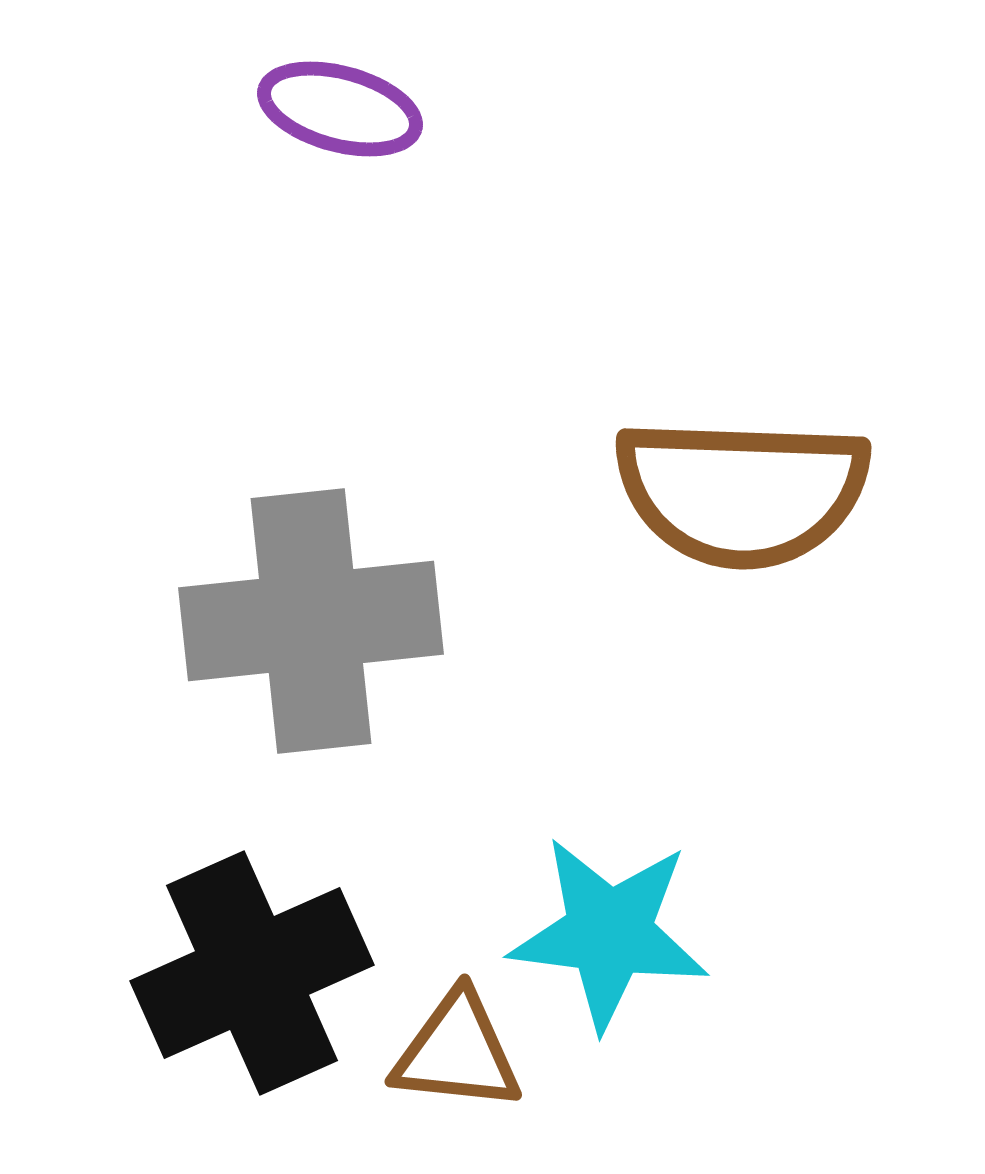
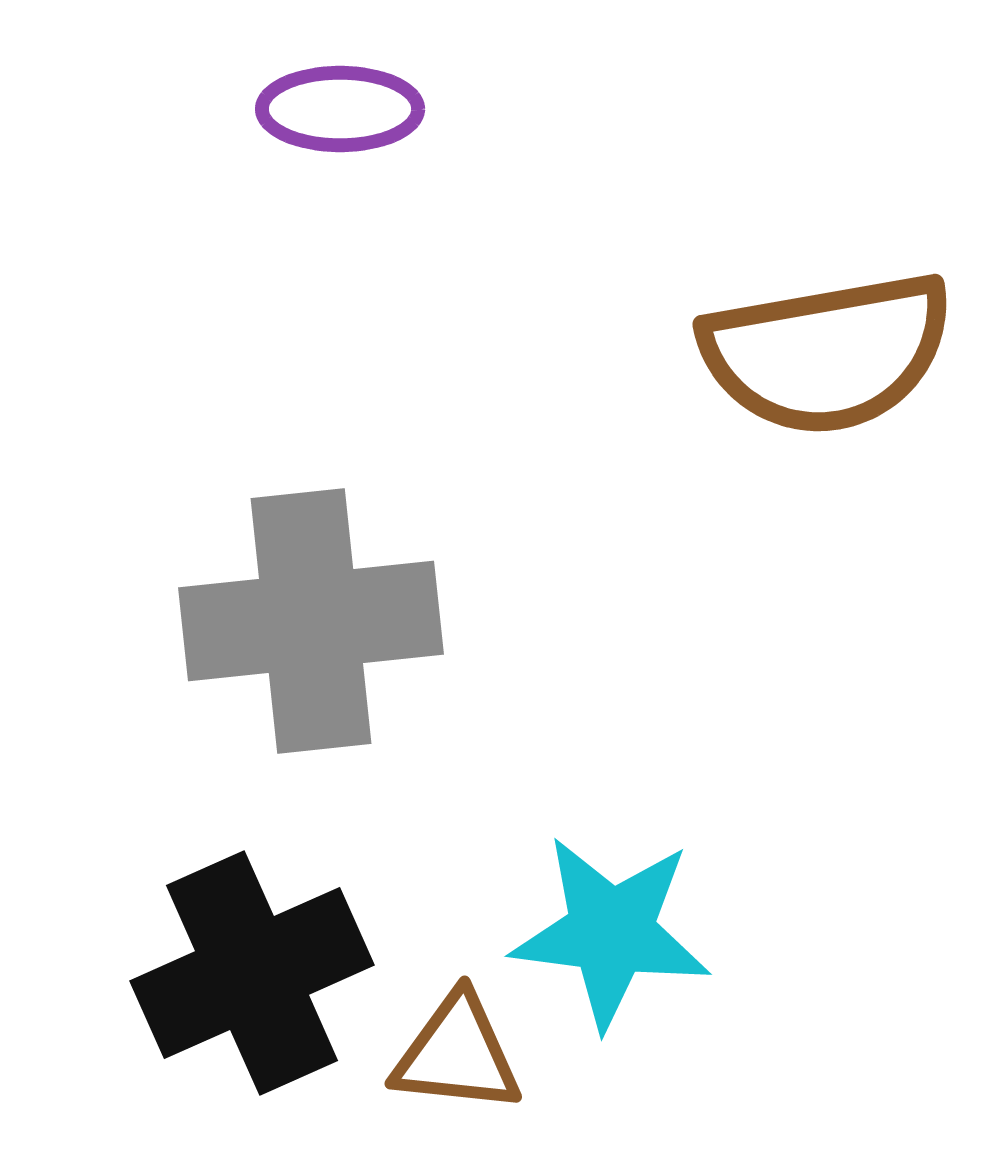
purple ellipse: rotated 15 degrees counterclockwise
brown semicircle: moved 85 px right, 139 px up; rotated 12 degrees counterclockwise
cyan star: moved 2 px right, 1 px up
brown triangle: moved 2 px down
